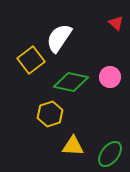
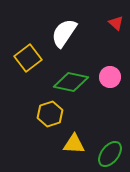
white semicircle: moved 5 px right, 5 px up
yellow square: moved 3 px left, 2 px up
yellow triangle: moved 1 px right, 2 px up
